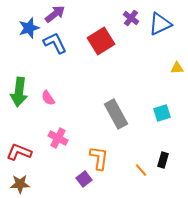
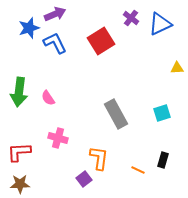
purple arrow: rotated 15 degrees clockwise
pink cross: rotated 12 degrees counterclockwise
red L-shape: rotated 25 degrees counterclockwise
orange line: moved 3 px left; rotated 24 degrees counterclockwise
